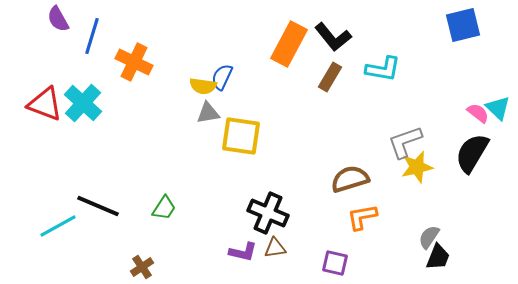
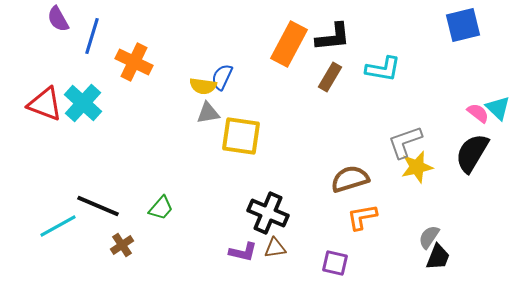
black L-shape: rotated 57 degrees counterclockwise
green trapezoid: moved 3 px left; rotated 8 degrees clockwise
brown cross: moved 20 px left, 22 px up
